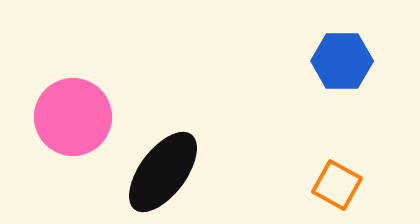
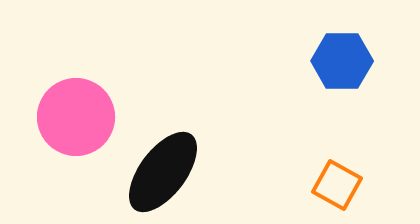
pink circle: moved 3 px right
